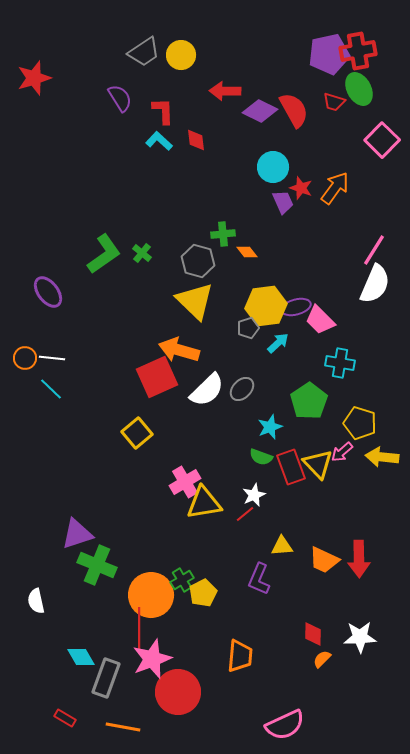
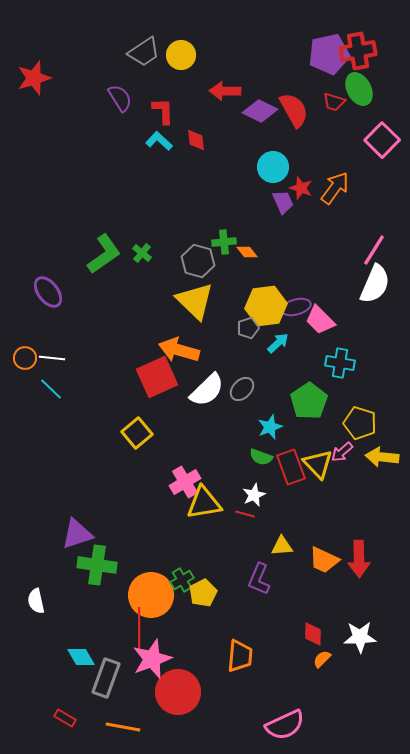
green cross at (223, 234): moved 1 px right, 8 px down
red line at (245, 514): rotated 54 degrees clockwise
green cross at (97, 565): rotated 15 degrees counterclockwise
